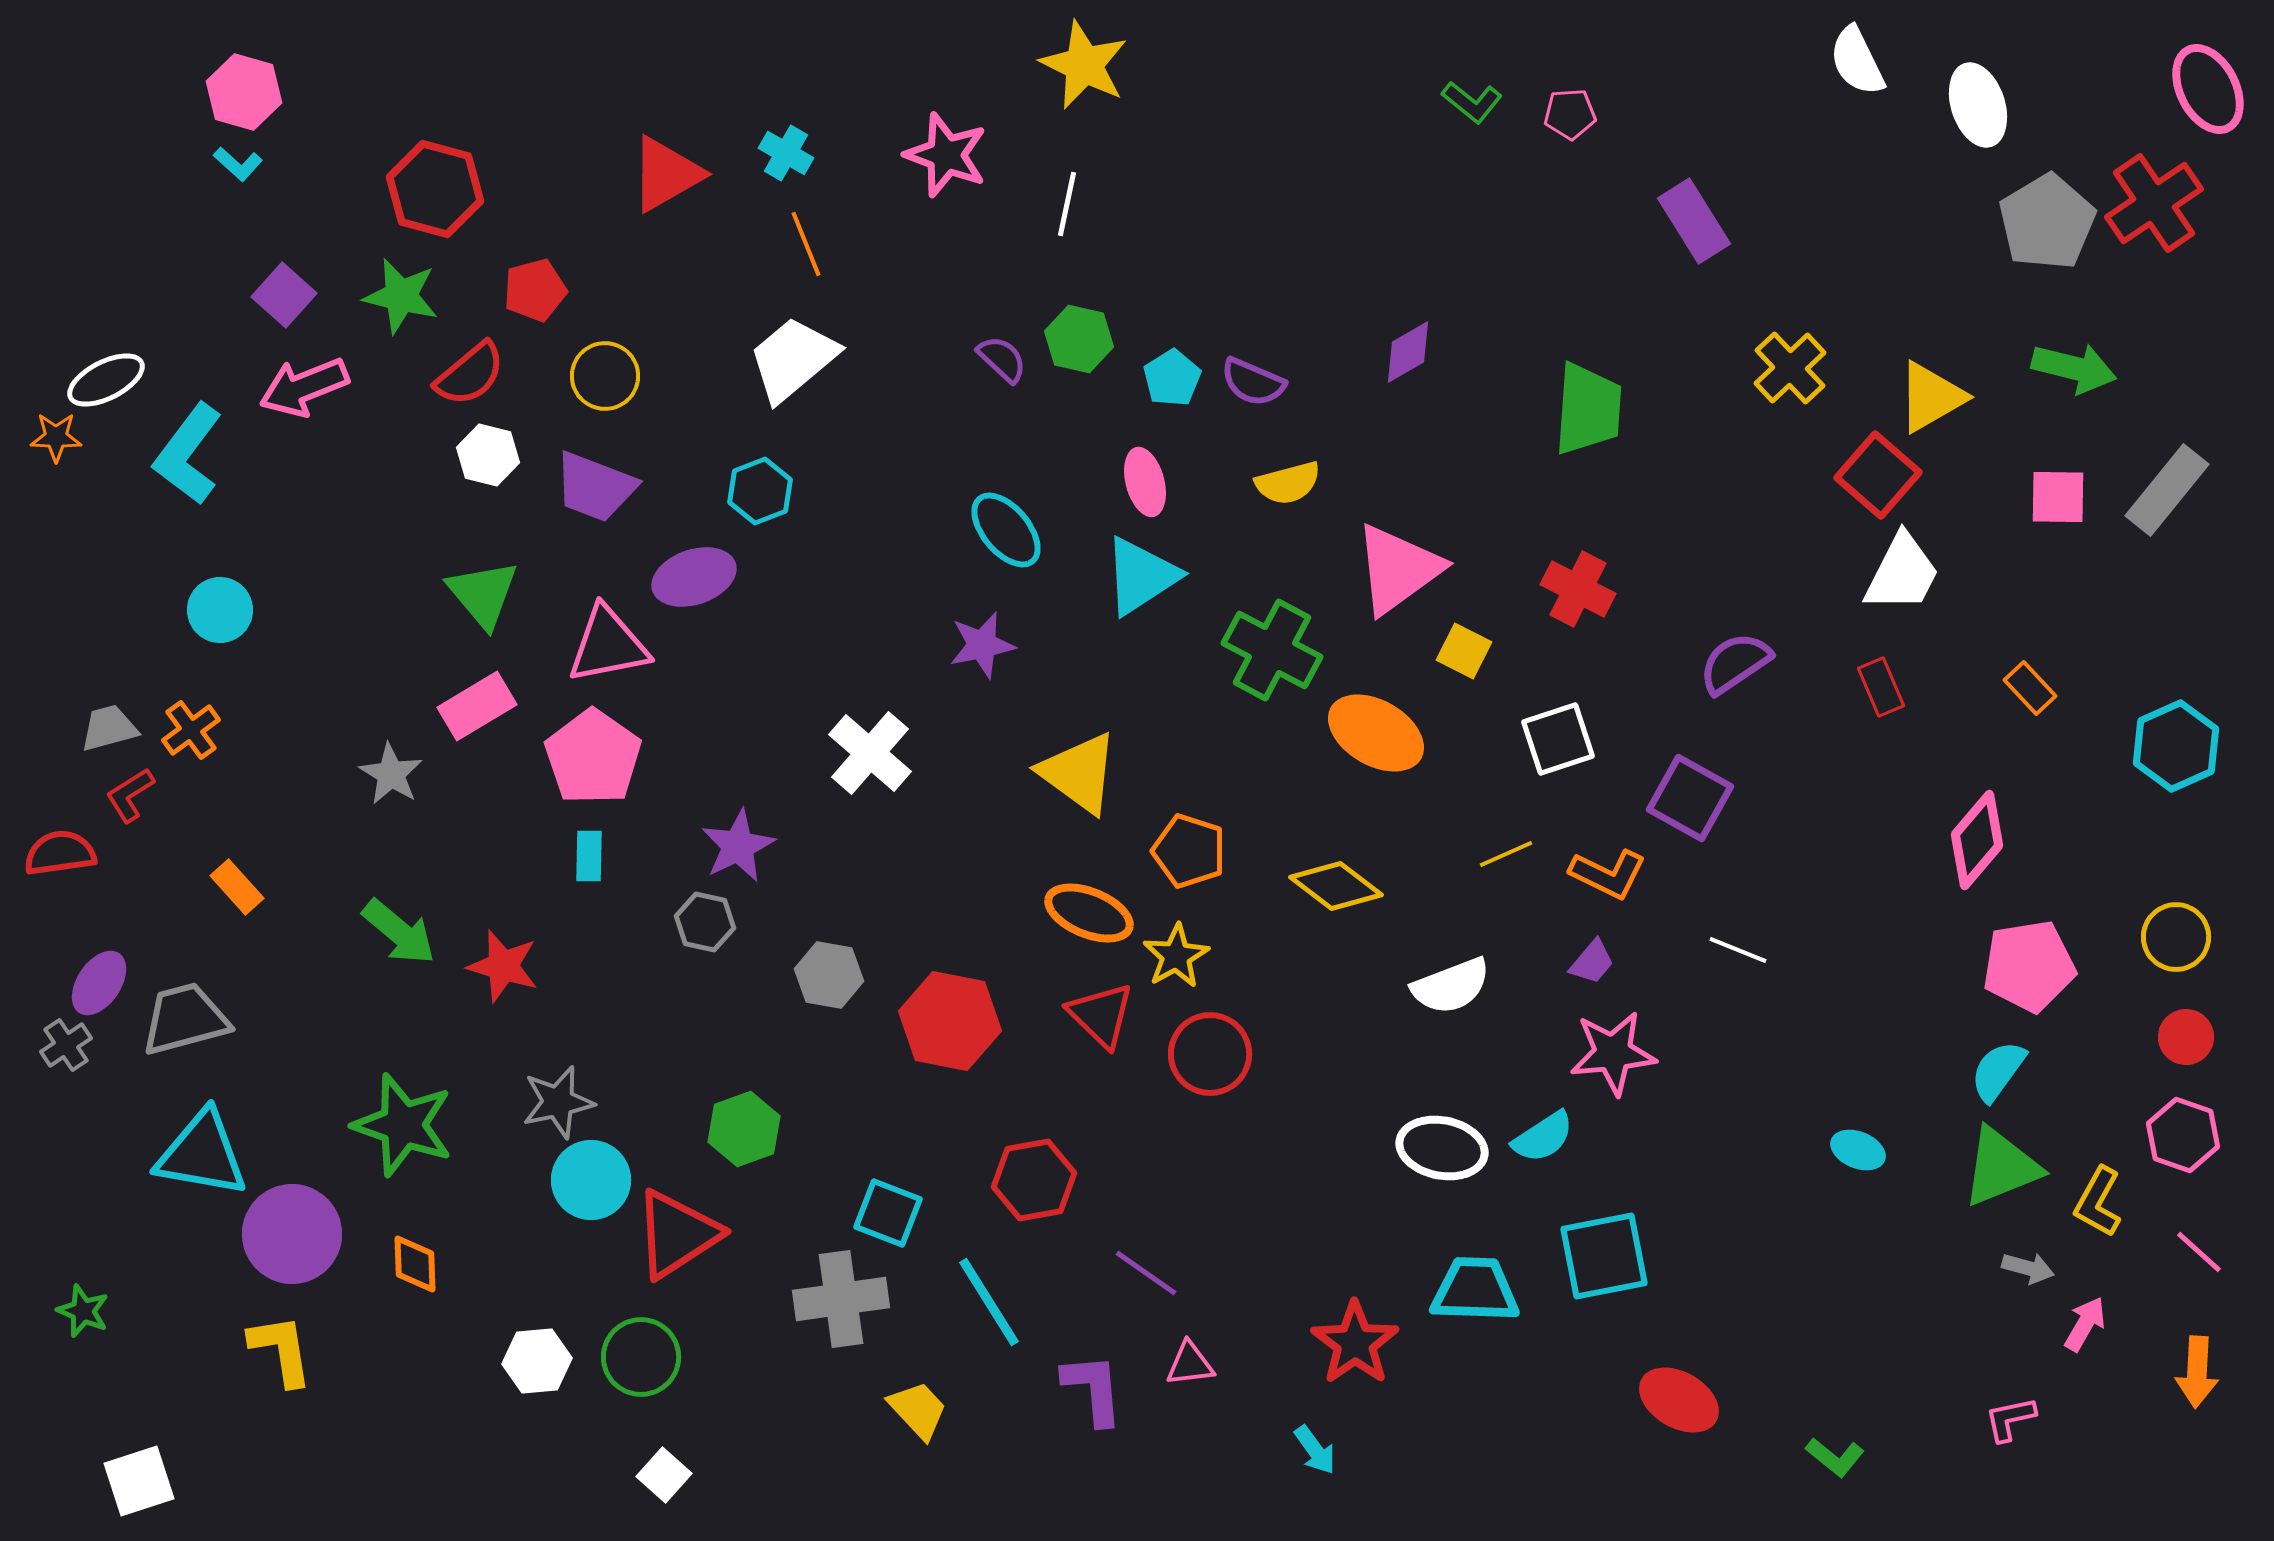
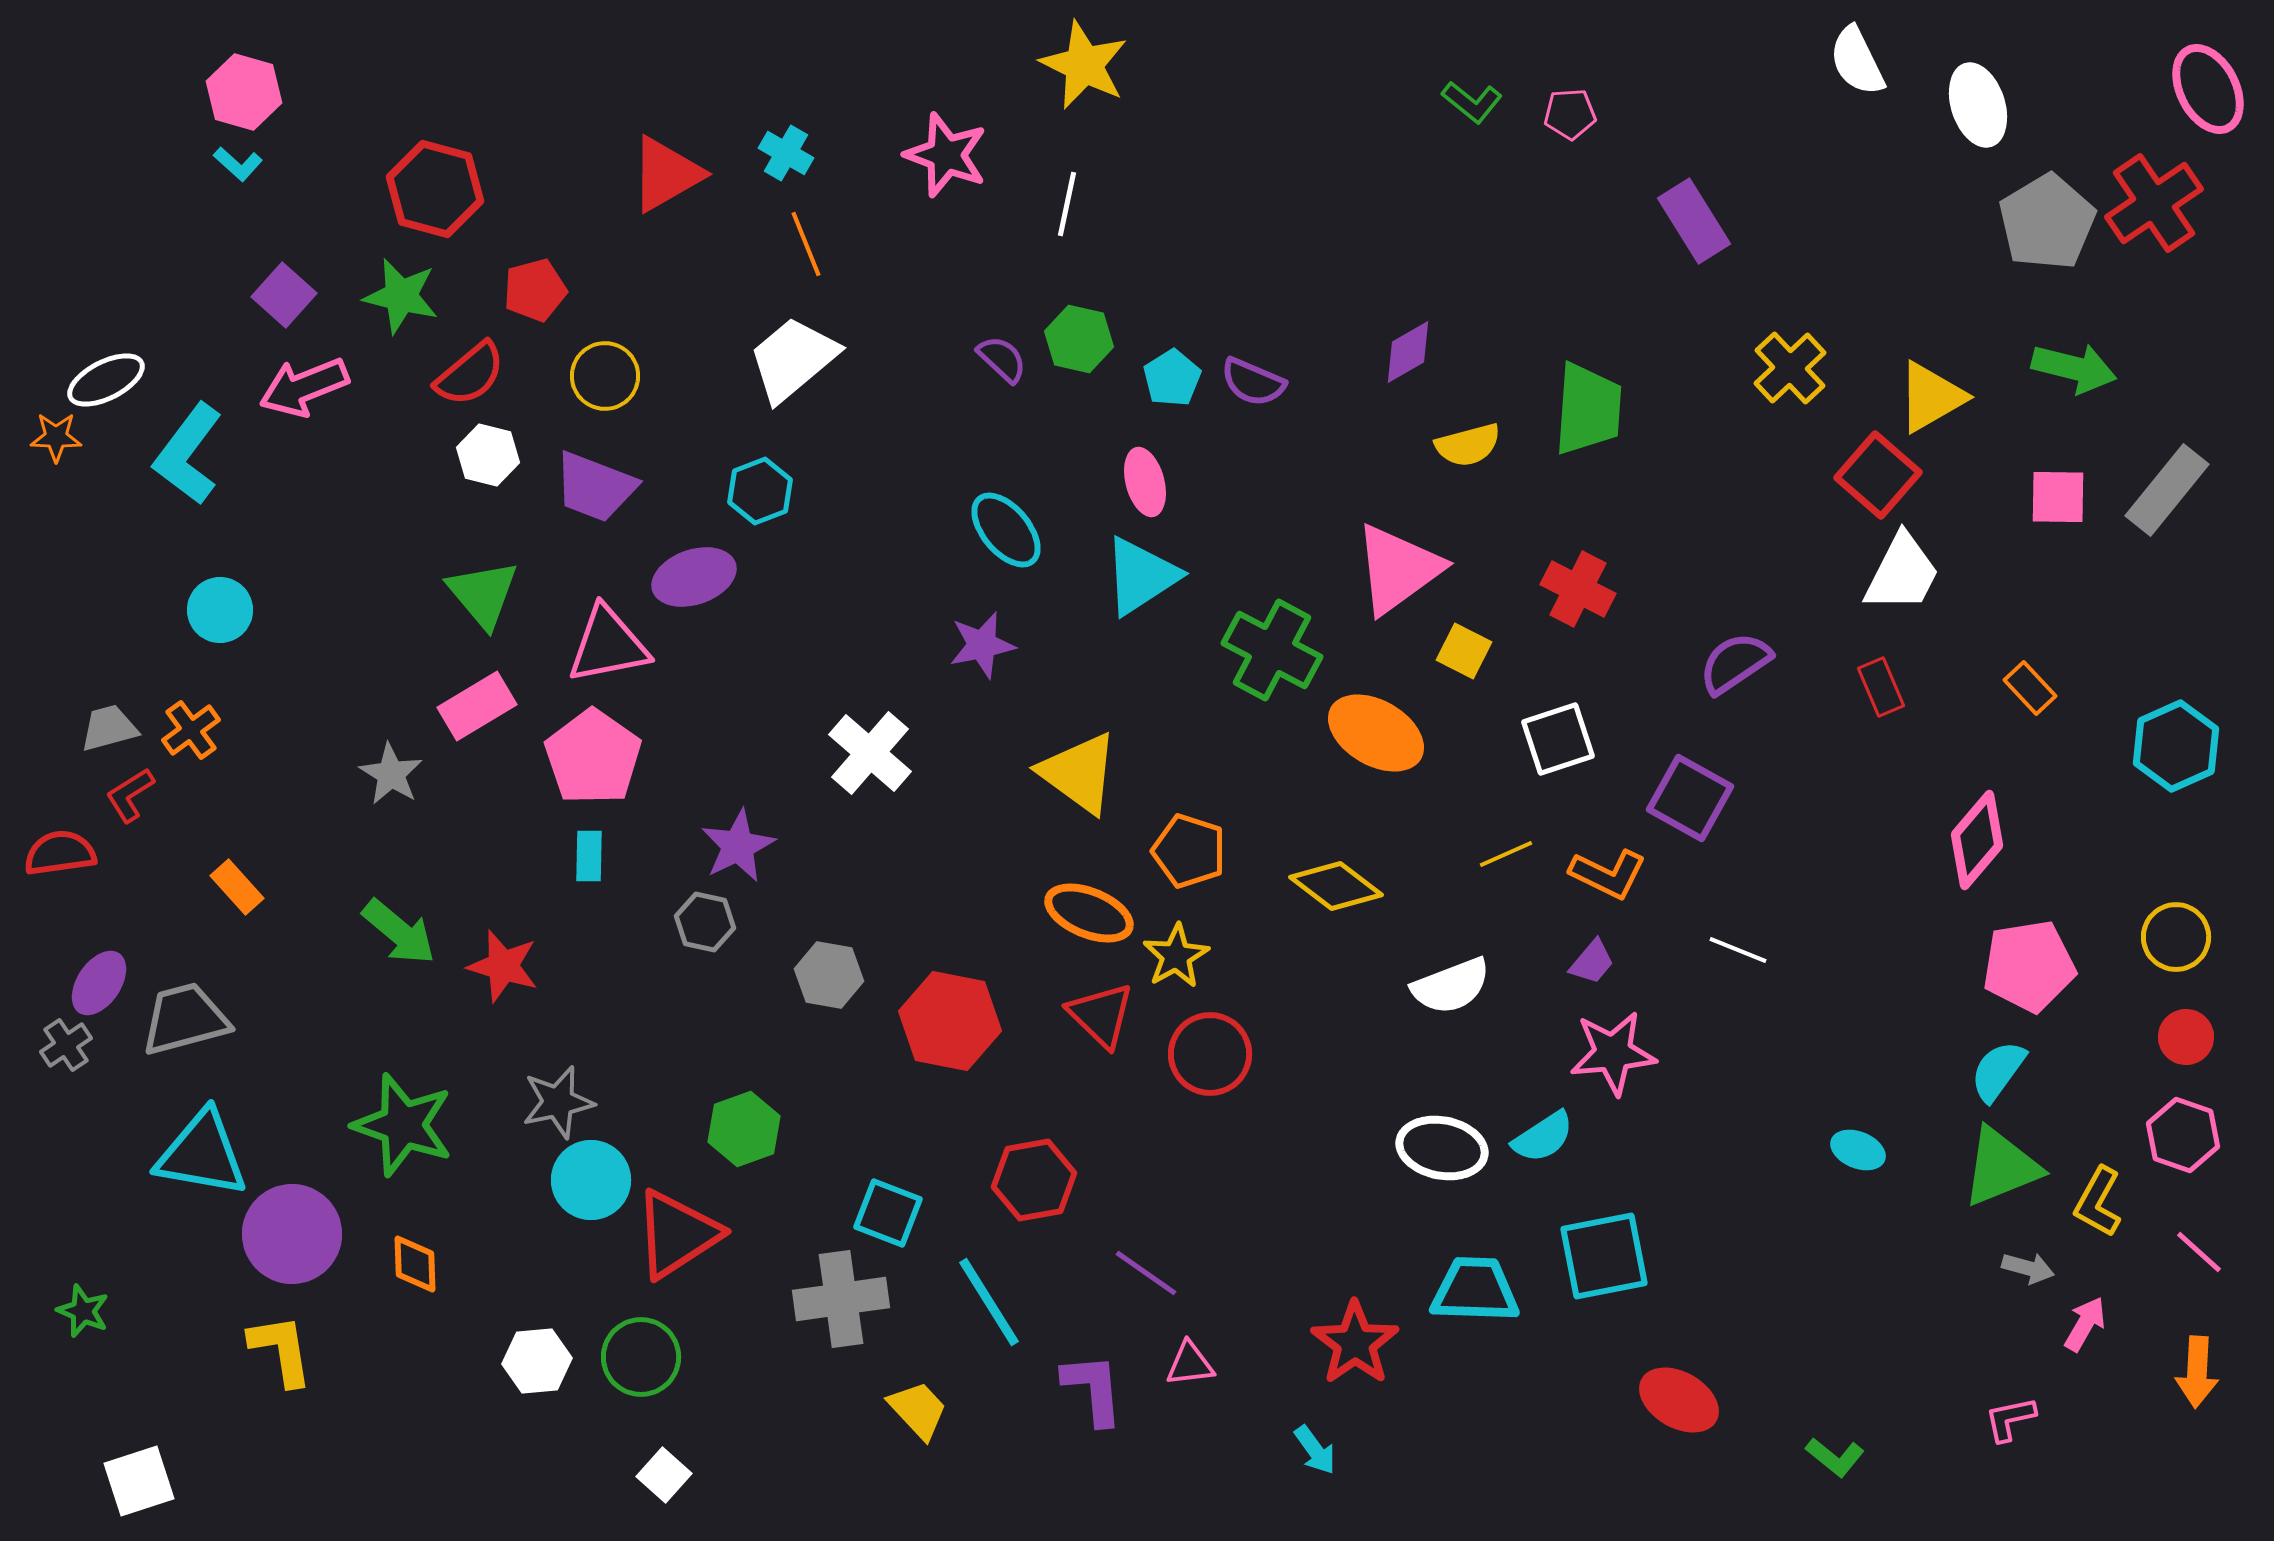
yellow semicircle at (1288, 483): moved 180 px right, 38 px up
